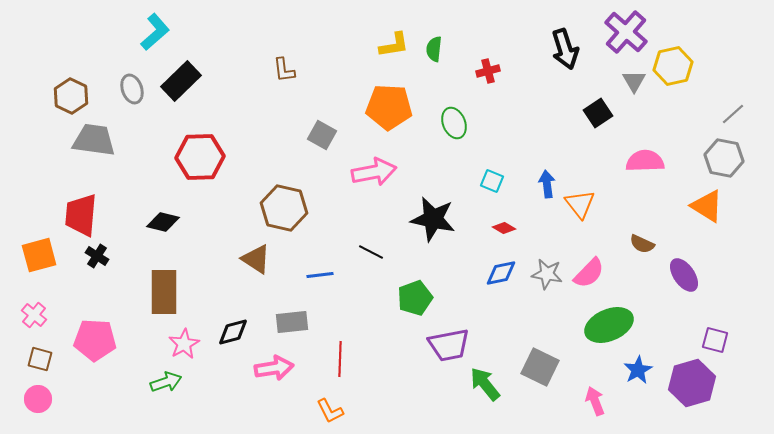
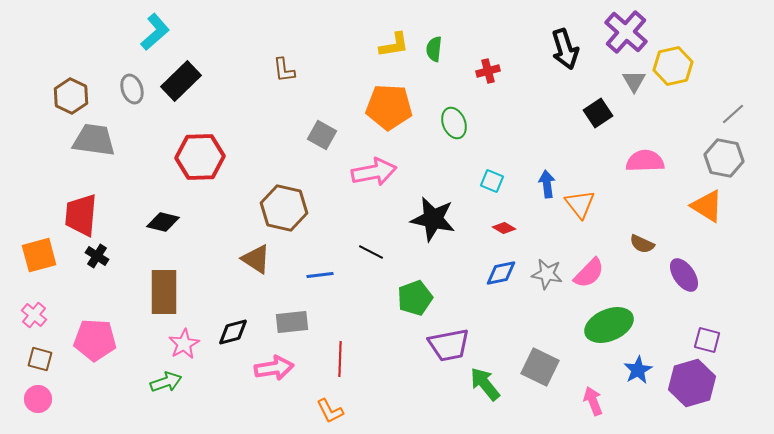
purple square at (715, 340): moved 8 px left
pink arrow at (595, 401): moved 2 px left
